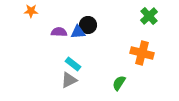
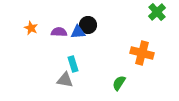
orange star: moved 17 px down; rotated 24 degrees clockwise
green cross: moved 8 px right, 4 px up
cyan rectangle: rotated 35 degrees clockwise
gray triangle: moved 4 px left; rotated 36 degrees clockwise
